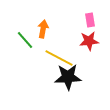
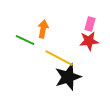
pink rectangle: moved 4 px down; rotated 24 degrees clockwise
green line: rotated 24 degrees counterclockwise
black star: rotated 16 degrees counterclockwise
